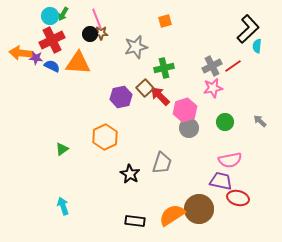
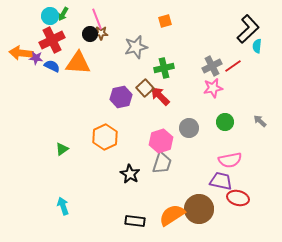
pink hexagon: moved 24 px left, 31 px down
